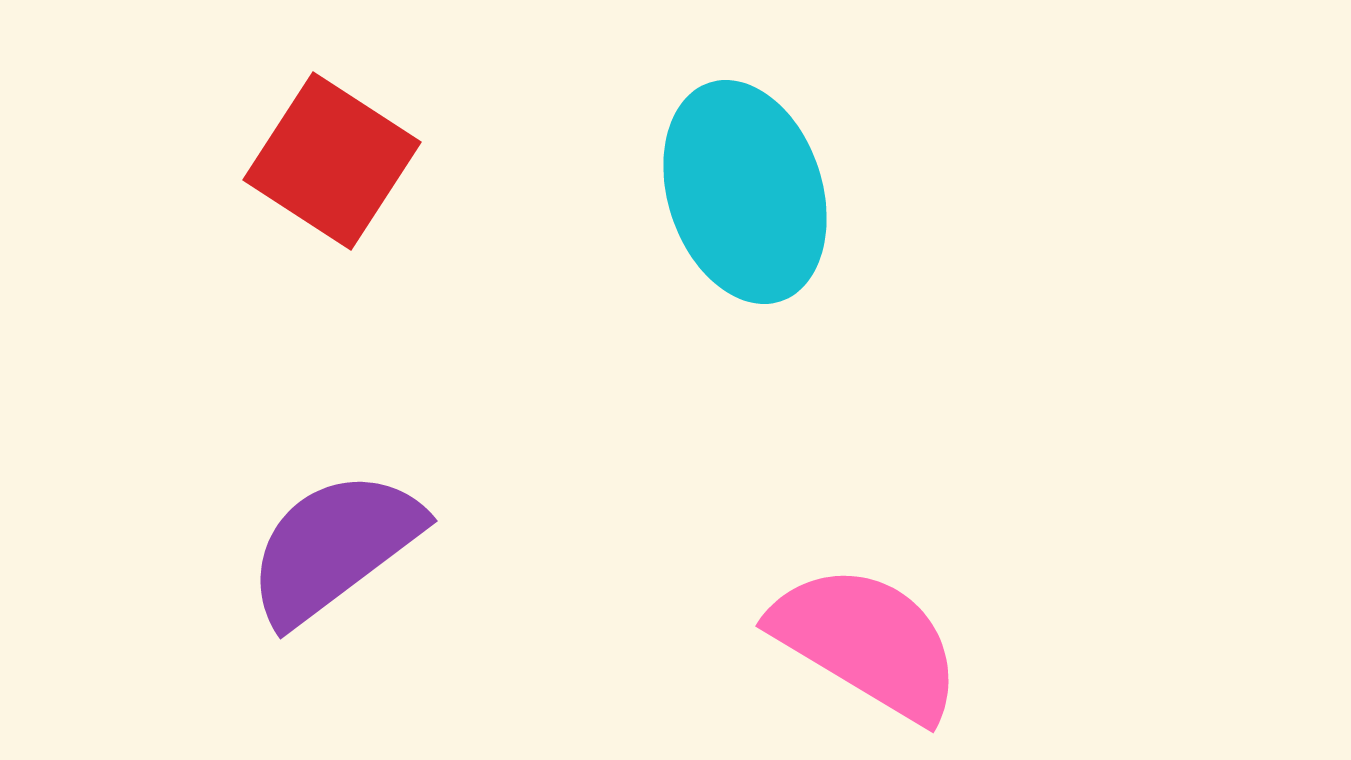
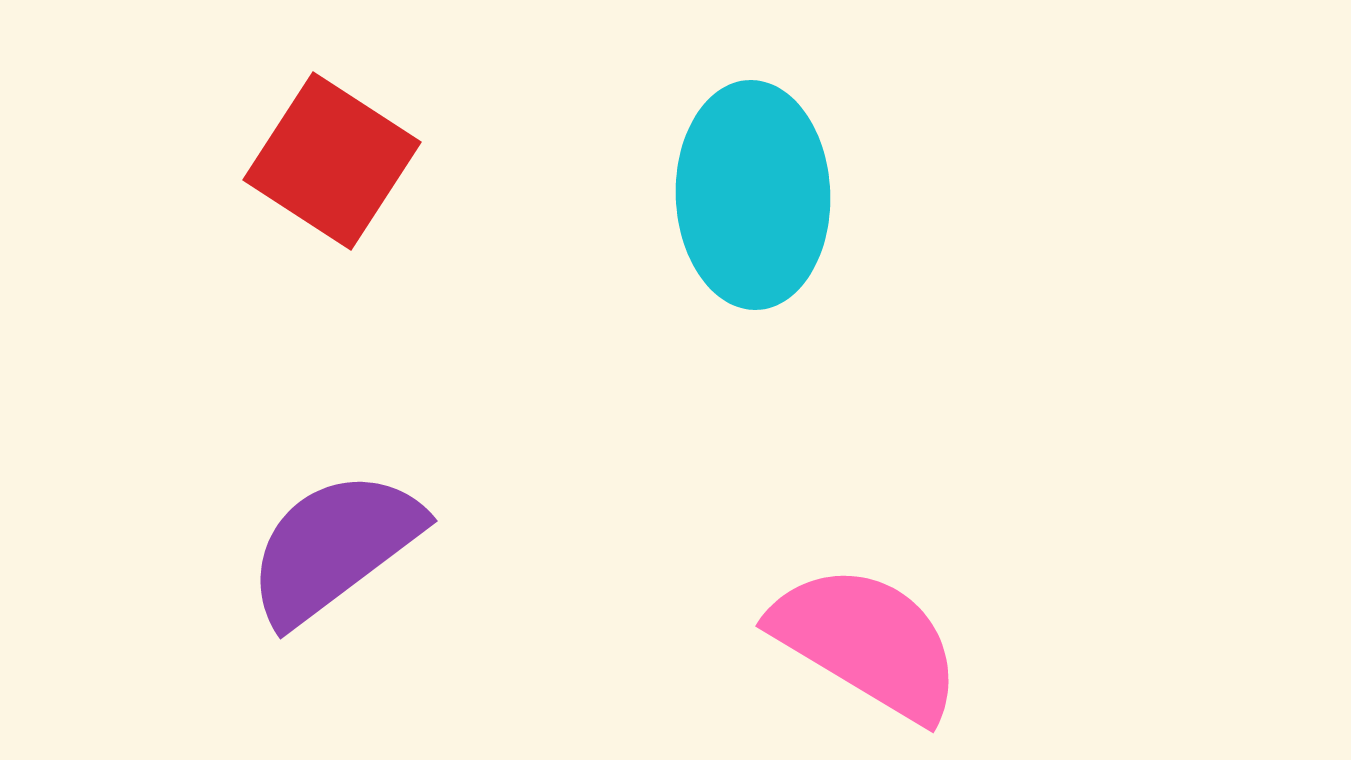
cyan ellipse: moved 8 px right, 3 px down; rotated 16 degrees clockwise
